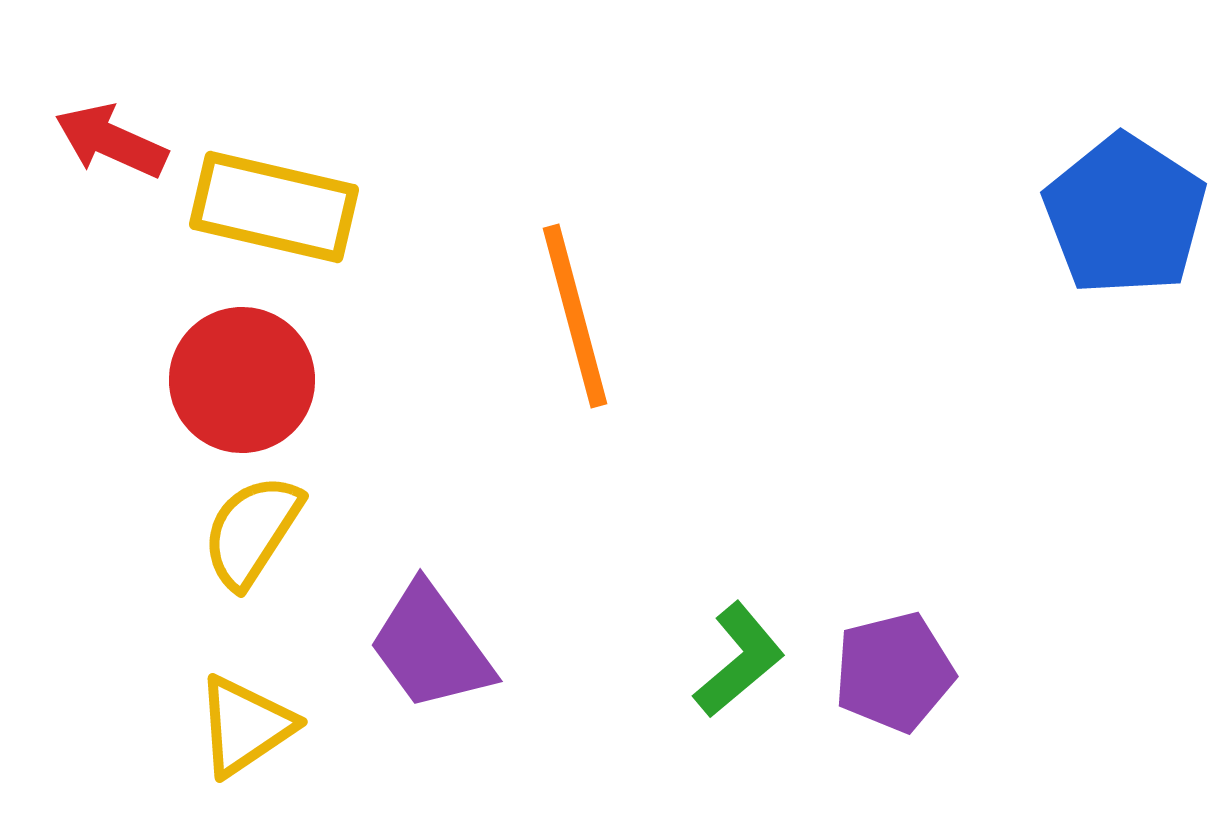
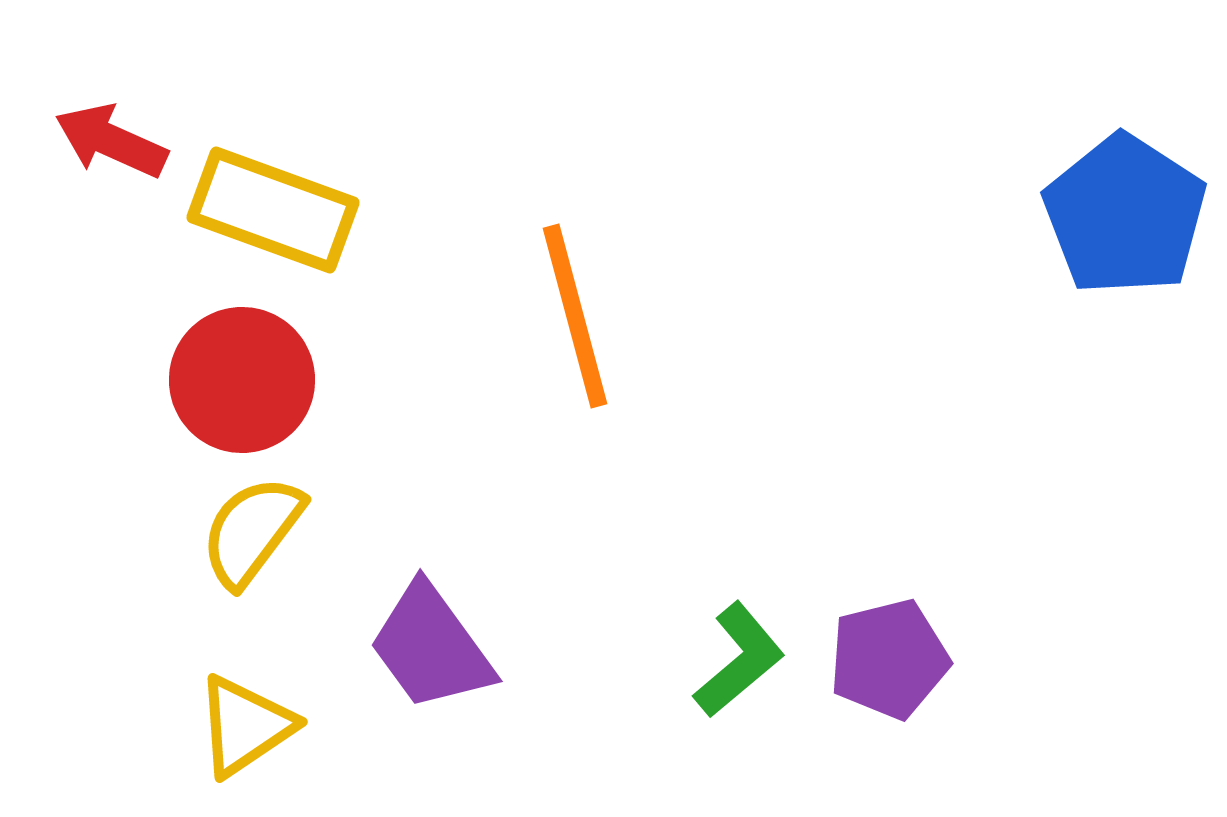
yellow rectangle: moved 1 px left, 3 px down; rotated 7 degrees clockwise
yellow semicircle: rotated 4 degrees clockwise
purple pentagon: moved 5 px left, 13 px up
